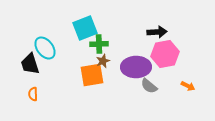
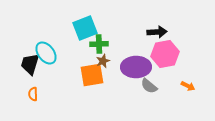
cyan ellipse: moved 1 px right, 5 px down
black trapezoid: rotated 35 degrees clockwise
